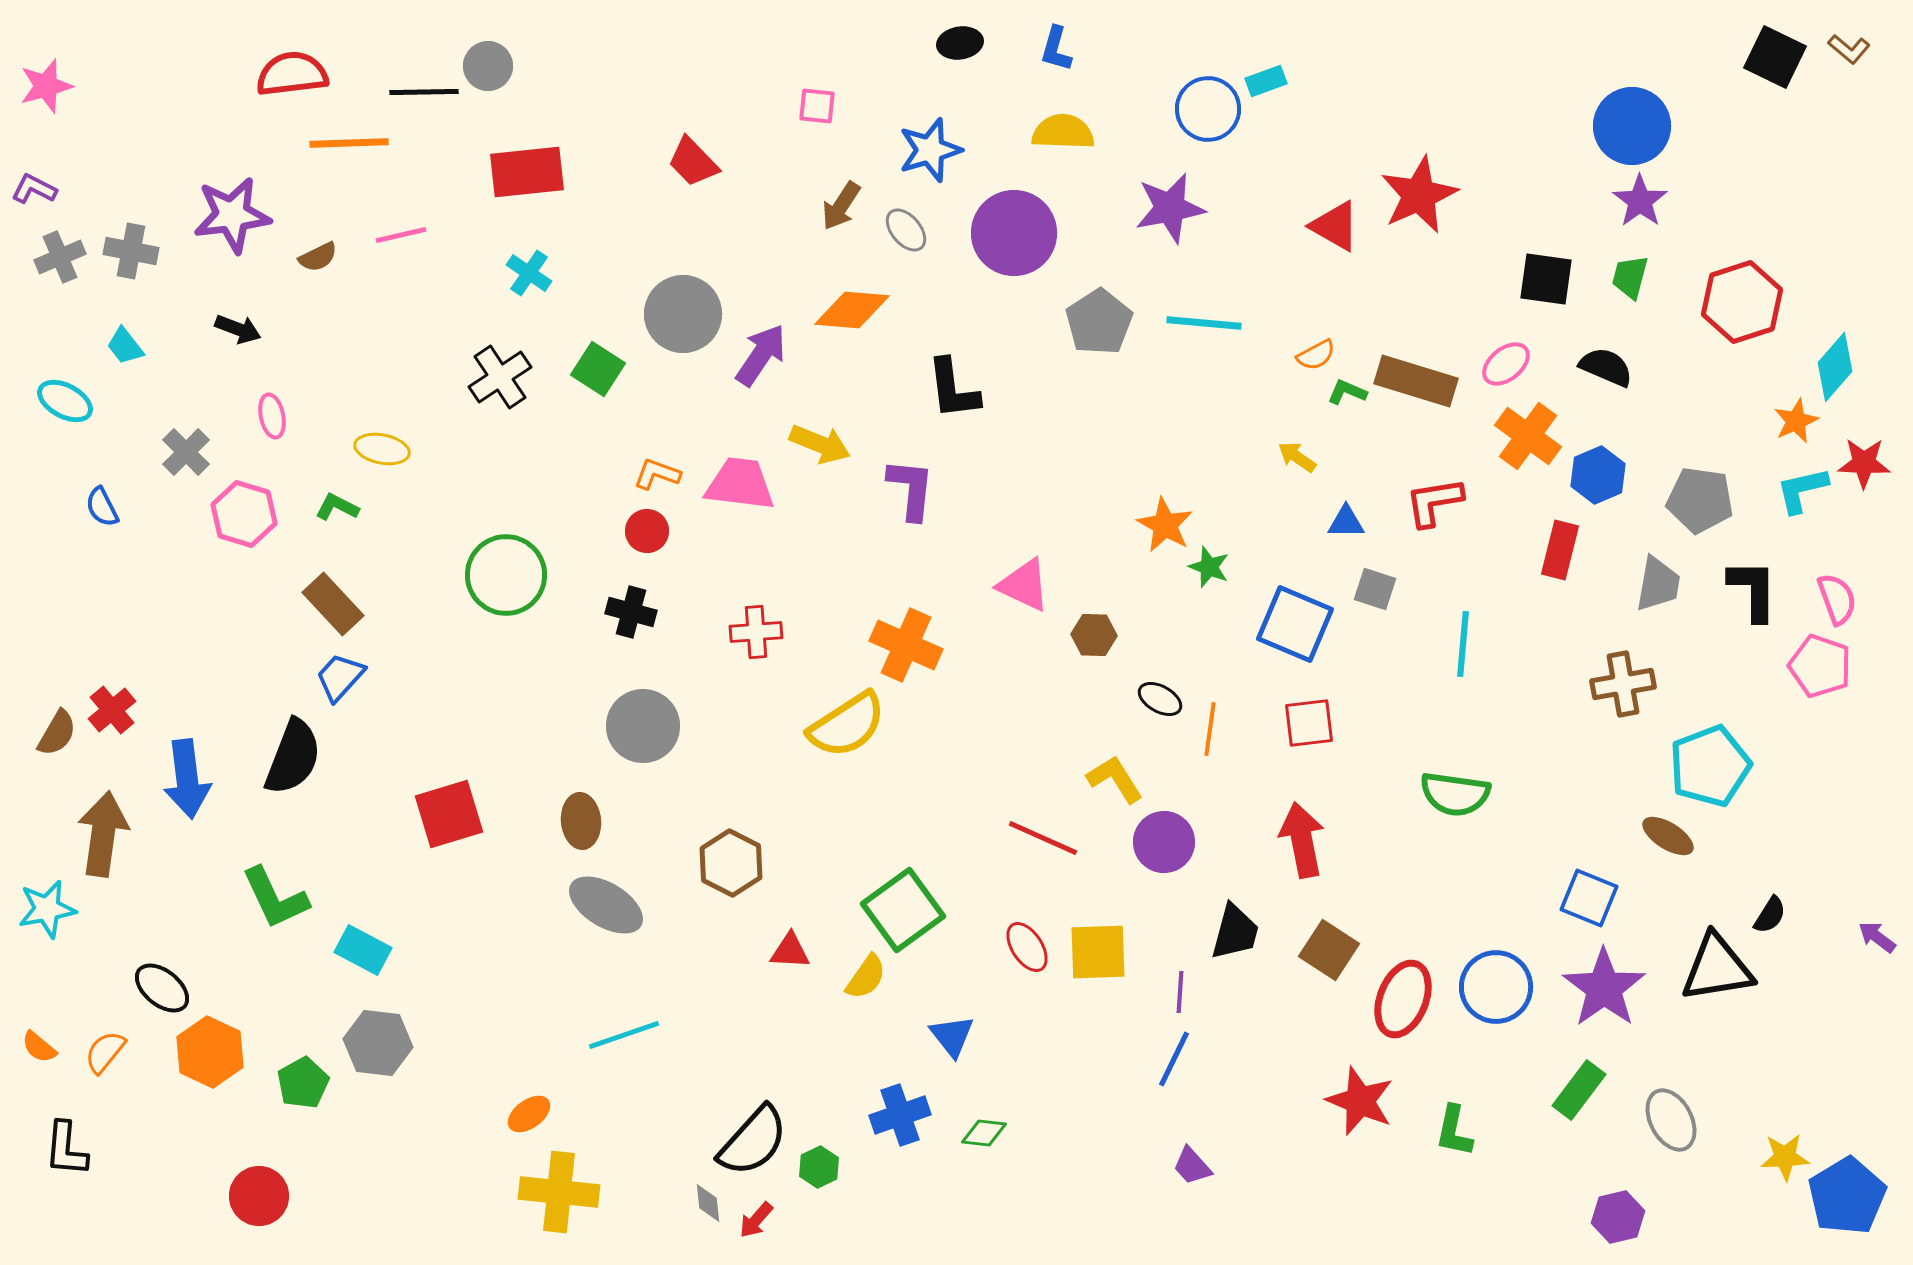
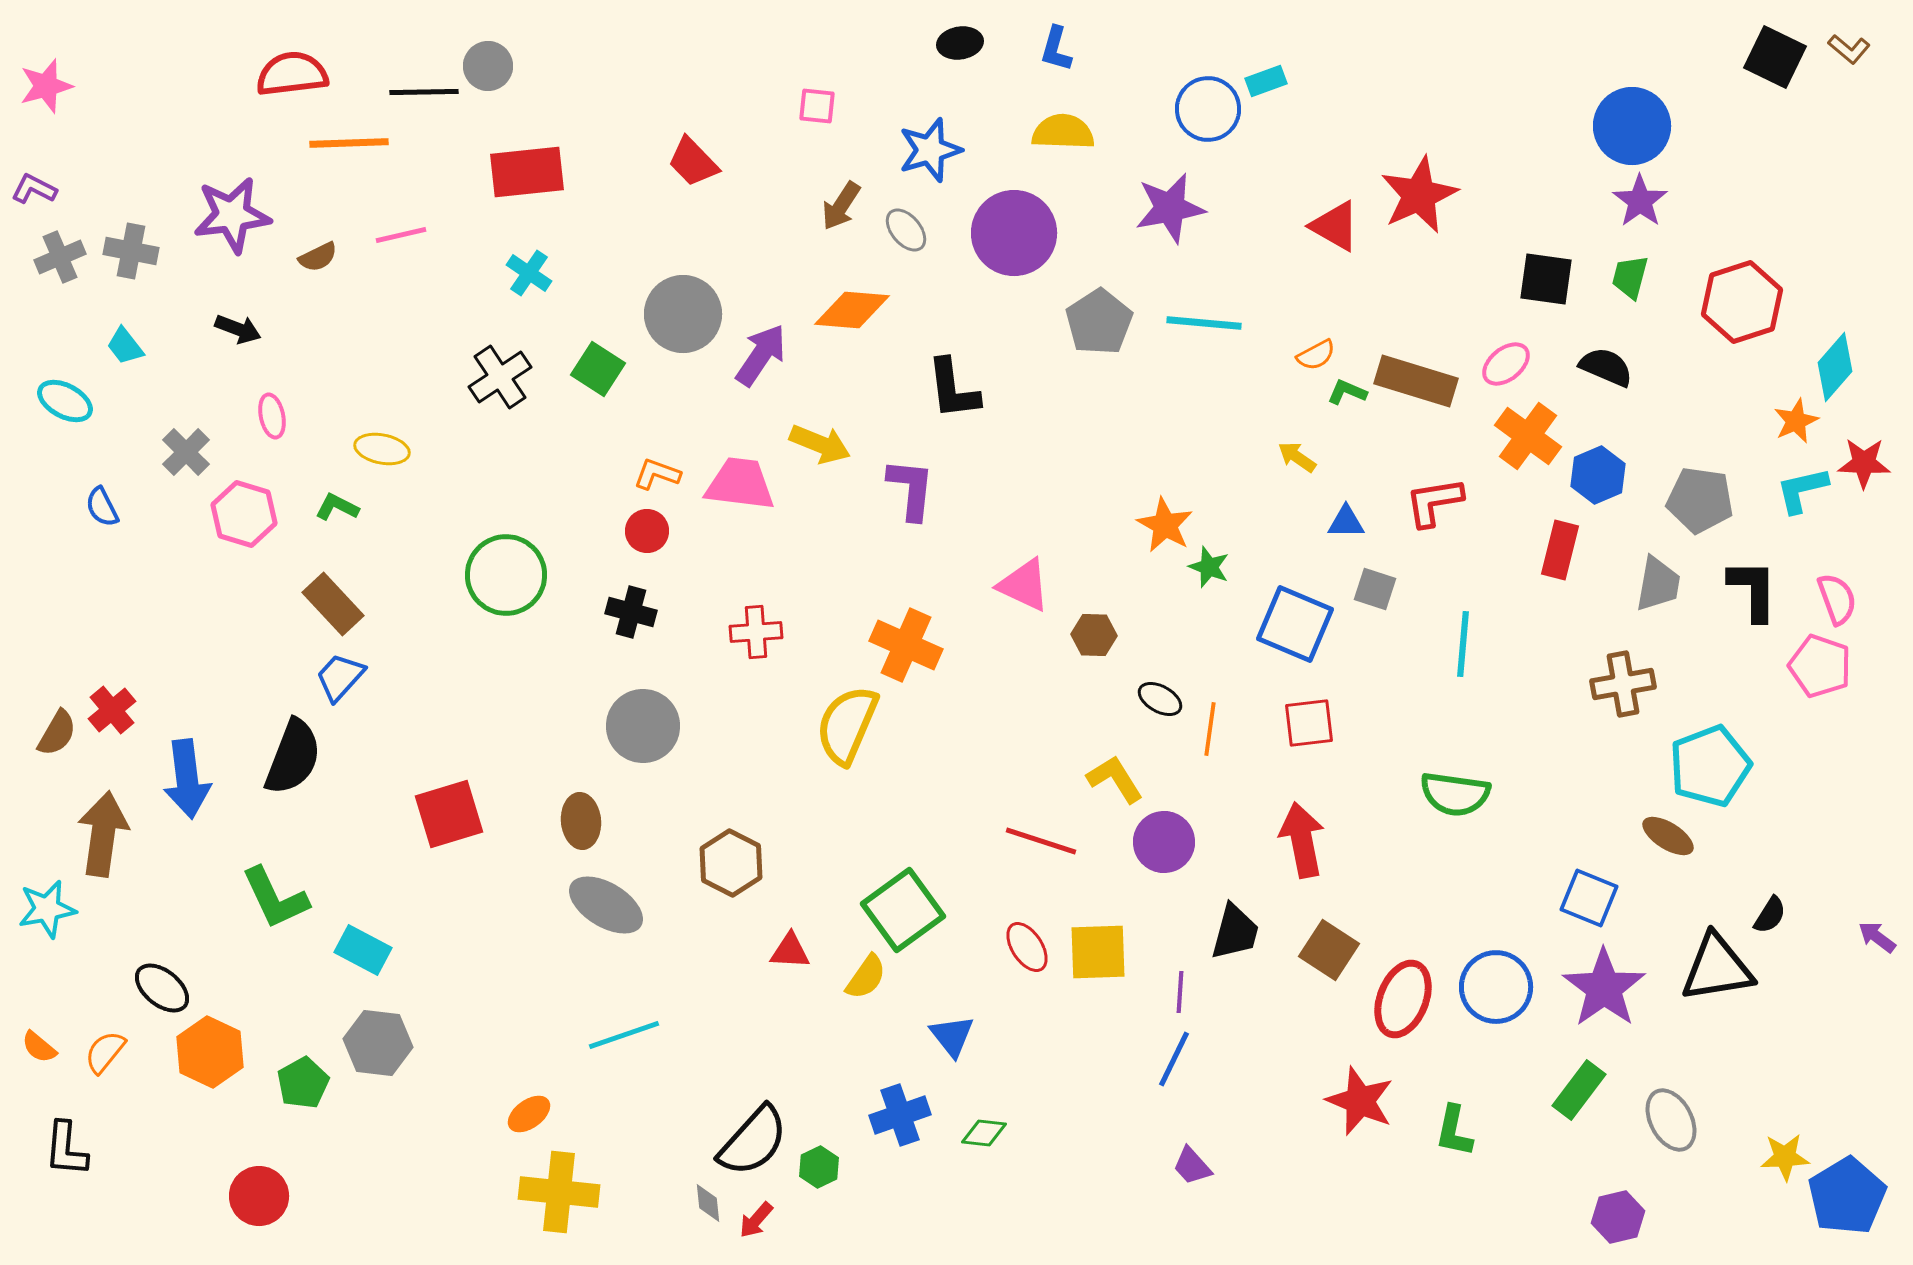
yellow semicircle at (847, 725): rotated 146 degrees clockwise
red line at (1043, 838): moved 2 px left, 3 px down; rotated 6 degrees counterclockwise
